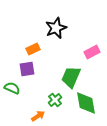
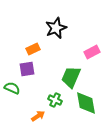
green cross: rotated 24 degrees counterclockwise
